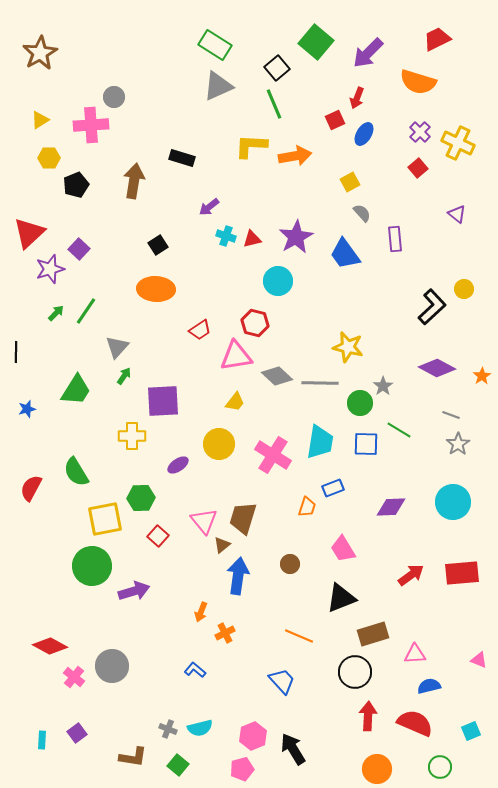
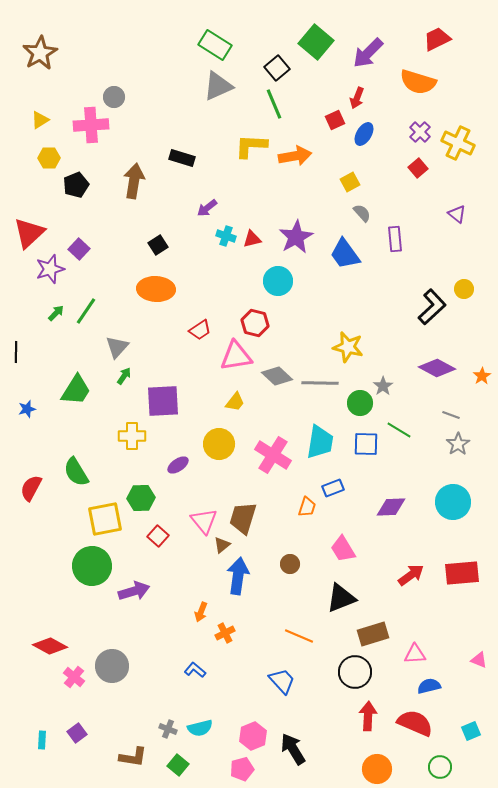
purple arrow at (209, 207): moved 2 px left, 1 px down
